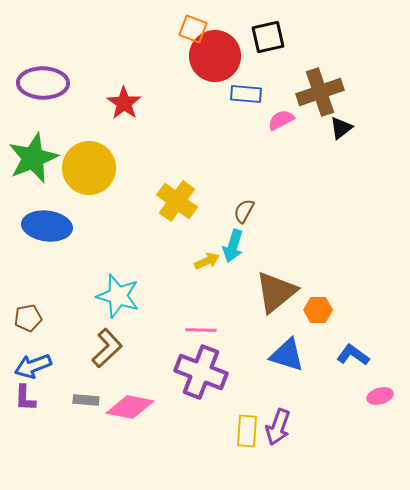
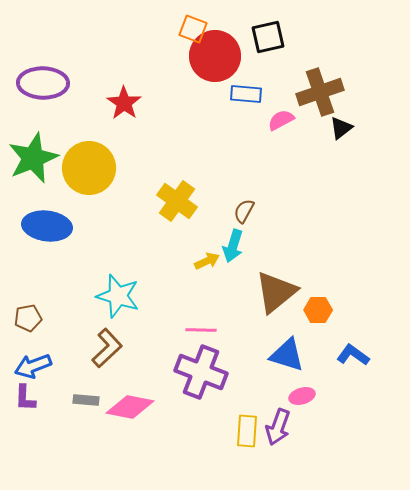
pink ellipse: moved 78 px left
